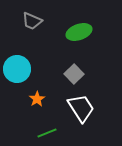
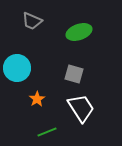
cyan circle: moved 1 px up
gray square: rotated 30 degrees counterclockwise
green line: moved 1 px up
